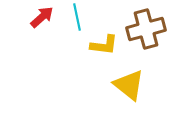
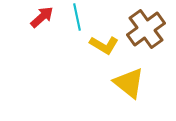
brown cross: rotated 21 degrees counterclockwise
yellow L-shape: rotated 24 degrees clockwise
yellow triangle: moved 2 px up
